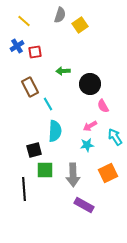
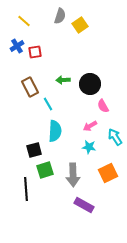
gray semicircle: moved 1 px down
green arrow: moved 9 px down
cyan star: moved 2 px right, 2 px down; rotated 16 degrees clockwise
green square: rotated 18 degrees counterclockwise
black line: moved 2 px right
